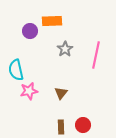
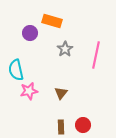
orange rectangle: rotated 18 degrees clockwise
purple circle: moved 2 px down
